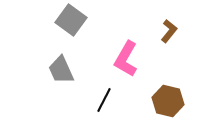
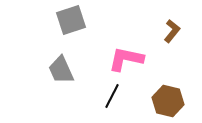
gray square: rotated 36 degrees clockwise
brown L-shape: moved 3 px right
pink L-shape: rotated 72 degrees clockwise
black line: moved 8 px right, 4 px up
